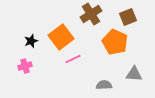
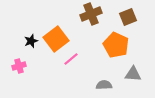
brown cross: rotated 10 degrees clockwise
orange square: moved 5 px left, 2 px down
orange pentagon: moved 1 px right, 3 px down
pink line: moved 2 px left; rotated 14 degrees counterclockwise
pink cross: moved 6 px left
gray triangle: moved 1 px left
